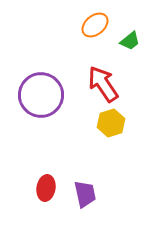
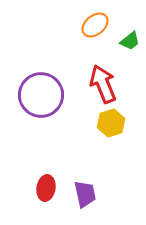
red arrow: rotated 12 degrees clockwise
